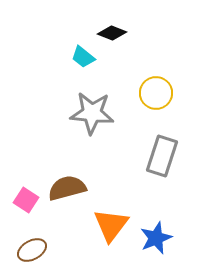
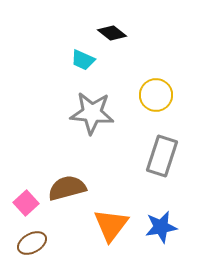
black diamond: rotated 16 degrees clockwise
cyan trapezoid: moved 3 px down; rotated 15 degrees counterclockwise
yellow circle: moved 2 px down
pink square: moved 3 px down; rotated 15 degrees clockwise
blue star: moved 5 px right, 11 px up; rotated 12 degrees clockwise
brown ellipse: moved 7 px up
